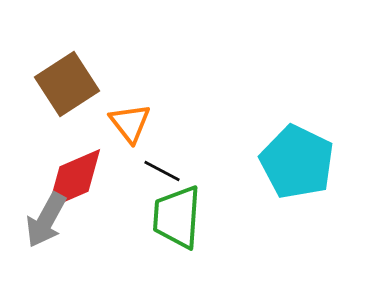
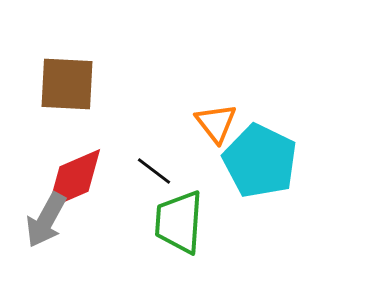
brown square: rotated 36 degrees clockwise
orange triangle: moved 86 px right
cyan pentagon: moved 37 px left, 1 px up
black line: moved 8 px left; rotated 9 degrees clockwise
green trapezoid: moved 2 px right, 5 px down
